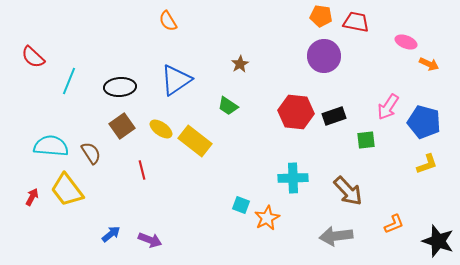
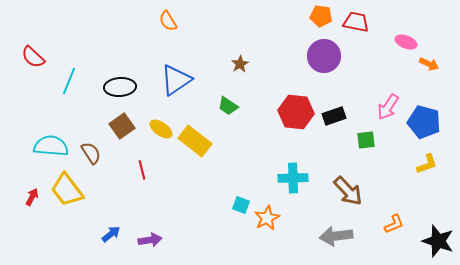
purple arrow: rotated 30 degrees counterclockwise
